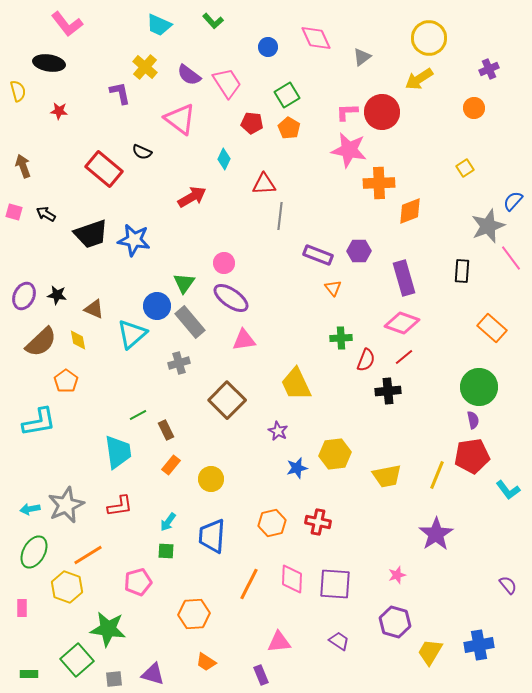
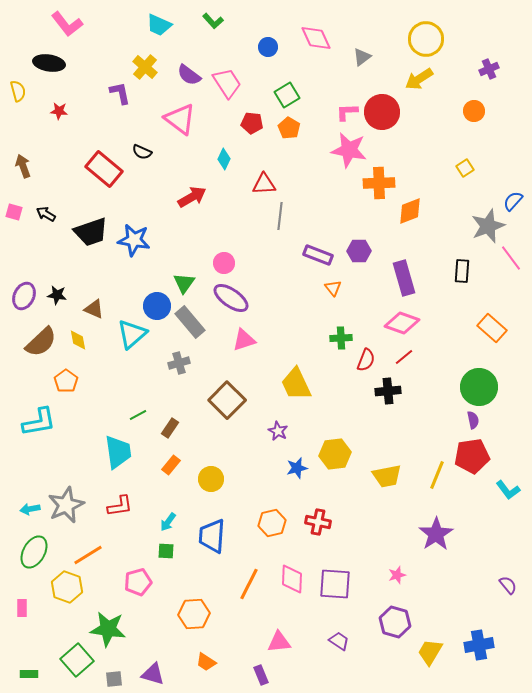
yellow circle at (429, 38): moved 3 px left, 1 px down
orange circle at (474, 108): moved 3 px down
black trapezoid at (91, 234): moved 2 px up
pink triangle at (244, 340): rotated 10 degrees counterclockwise
brown rectangle at (166, 430): moved 4 px right, 2 px up; rotated 60 degrees clockwise
